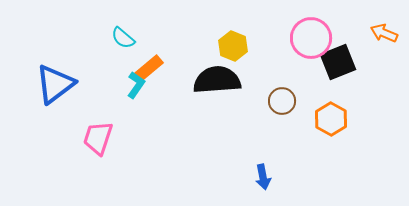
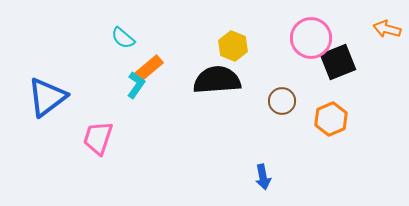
orange arrow: moved 3 px right, 4 px up; rotated 8 degrees counterclockwise
blue triangle: moved 8 px left, 13 px down
orange hexagon: rotated 8 degrees clockwise
